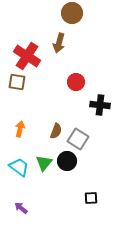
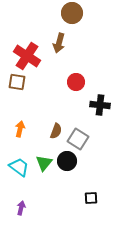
purple arrow: rotated 64 degrees clockwise
